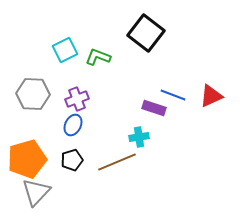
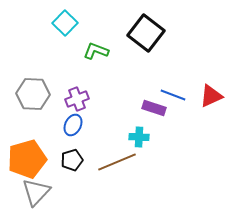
cyan square: moved 27 px up; rotated 20 degrees counterclockwise
green L-shape: moved 2 px left, 6 px up
cyan cross: rotated 12 degrees clockwise
